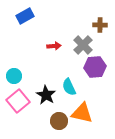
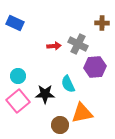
blue rectangle: moved 10 px left, 7 px down; rotated 54 degrees clockwise
brown cross: moved 2 px right, 2 px up
gray cross: moved 5 px left, 1 px up; rotated 18 degrees counterclockwise
cyan circle: moved 4 px right
cyan semicircle: moved 1 px left, 3 px up
black star: moved 1 px left, 1 px up; rotated 30 degrees counterclockwise
orange triangle: rotated 25 degrees counterclockwise
brown circle: moved 1 px right, 4 px down
